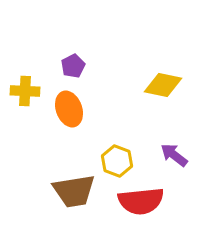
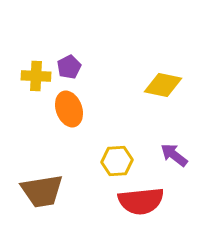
purple pentagon: moved 4 px left, 1 px down
yellow cross: moved 11 px right, 15 px up
yellow hexagon: rotated 24 degrees counterclockwise
brown trapezoid: moved 32 px left
